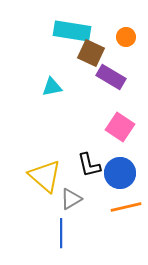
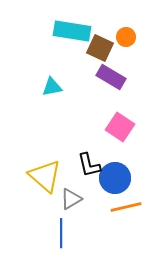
brown square: moved 9 px right, 5 px up
blue circle: moved 5 px left, 5 px down
